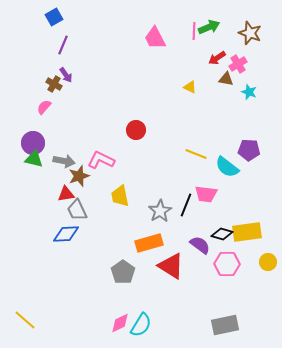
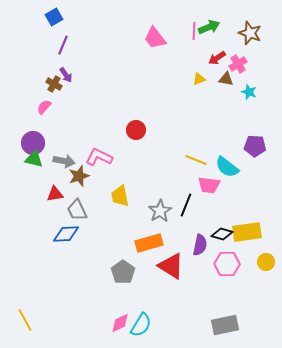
pink trapezoid at (155, 38): rotated 10 degrees counterclockwise
yellow triangle at (190, 87): moved 9 px right, 8 px up; rotated 48 degrees counterclockwise
purple pentagon at (249, 150): moved 6 px right, 4 px up
yellow line at (196, 154): moved 6 px down
pink L-shape at (101, 160): moved 2 px left, 3 px up
red triangle at (66, 194): moved 11 px left
pink trapezoid at (206, 194): moved 3 px right, 9 px up
purple semicircle at (200, 245): rotated 65 degrees clockwise
yellow circle at (268, 262): moved 2 px left
yellow line at (25, 320): rotated 20 degrees clockwise
